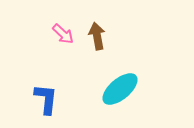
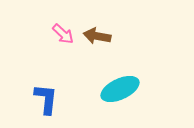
brown arrow: rotated 68 degrees counterclockwise
cyan ellipse: rotated 15 degrees clockwise
